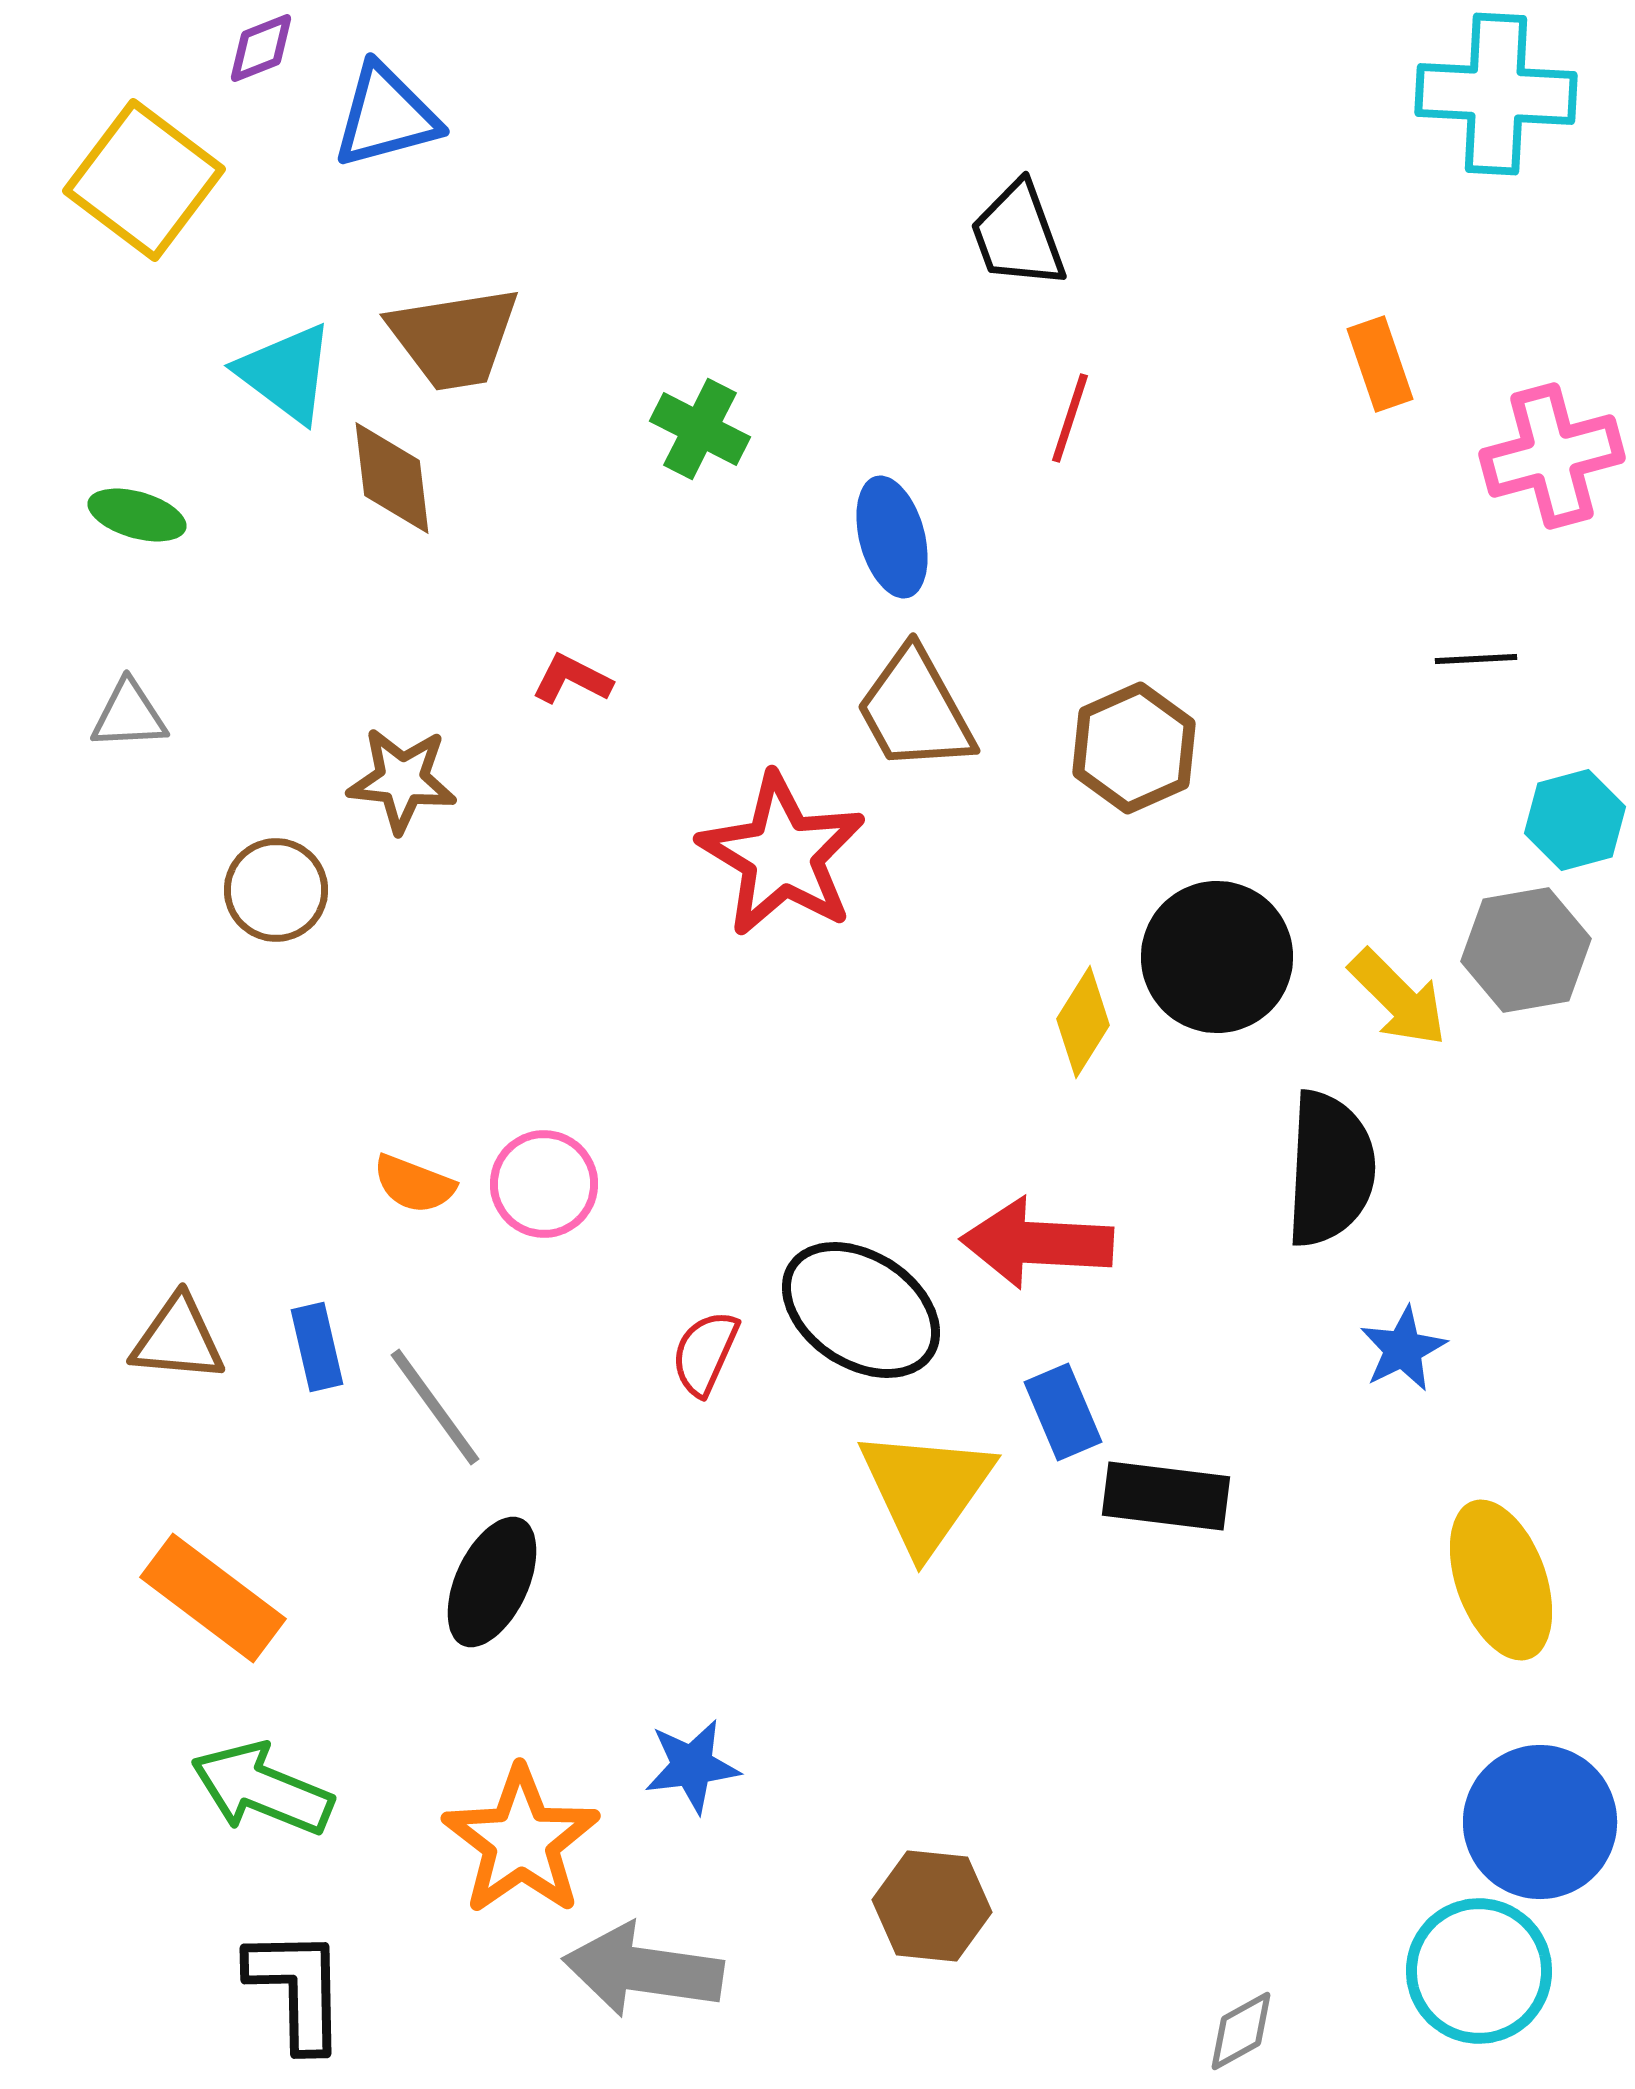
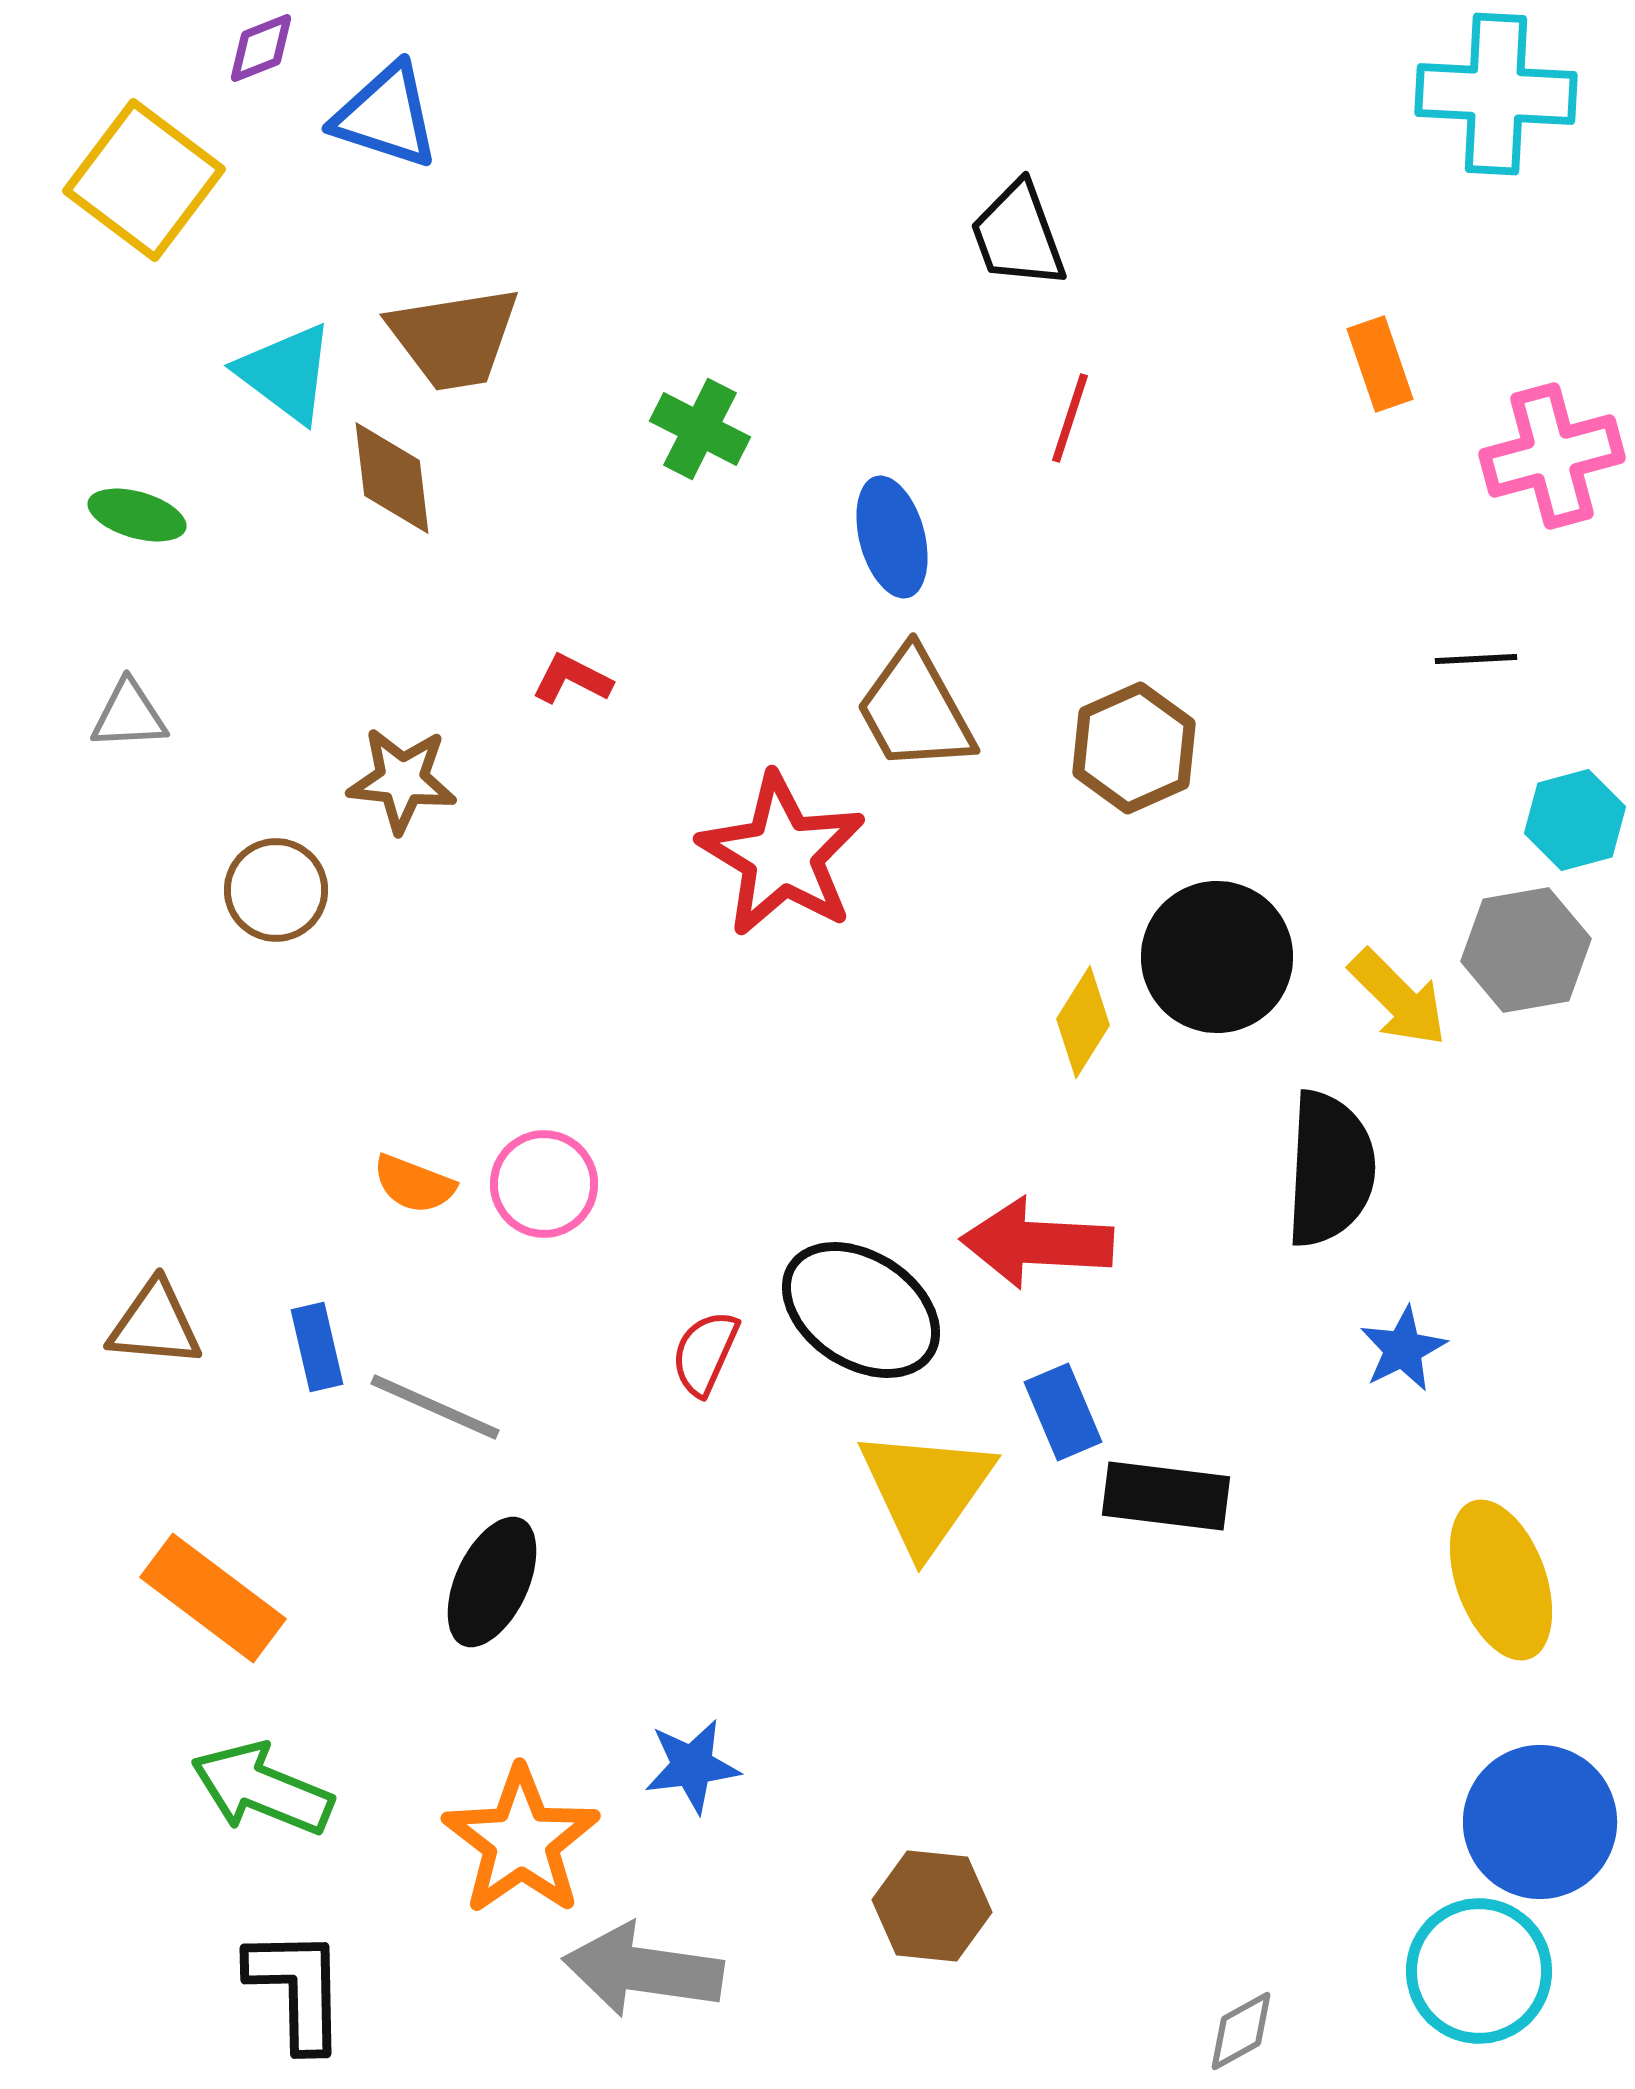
blue triangle at (386, 116): rotated 33 degrees clockwise
brown triangle at (178, 1339): moved 23 px left, 15 px up
gray line at (435, 1407): rotated 30 degrees counterclockwise
